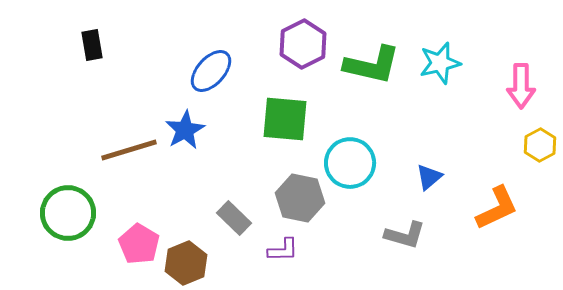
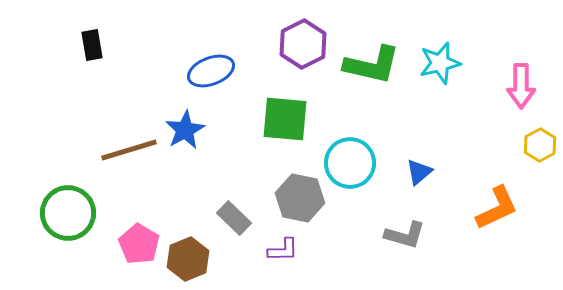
blue ellipse: rotated 27 degrees clockwise
blue triangle: moved 10 px left, 5 px up
brown hexagon: moved 2 px right, 4 px up
